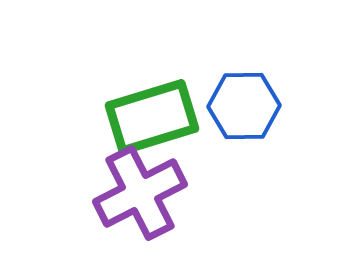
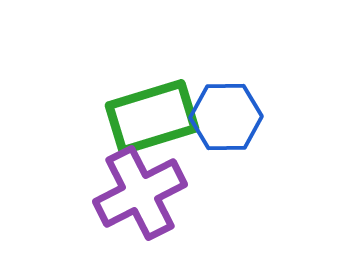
blue hexagon: moved 18 px left, 11 px down
